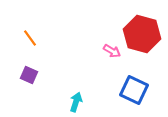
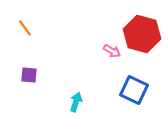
orange line: moved 5 px left, 10 px up
purple square: rotated 18 degrees counterclockwise
